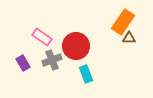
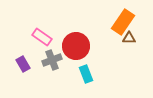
purple rectangle: moved 1 px down
